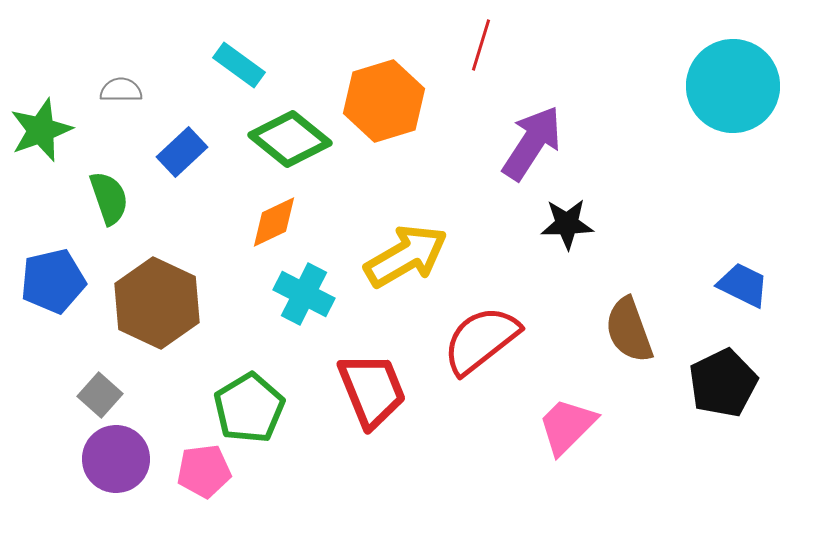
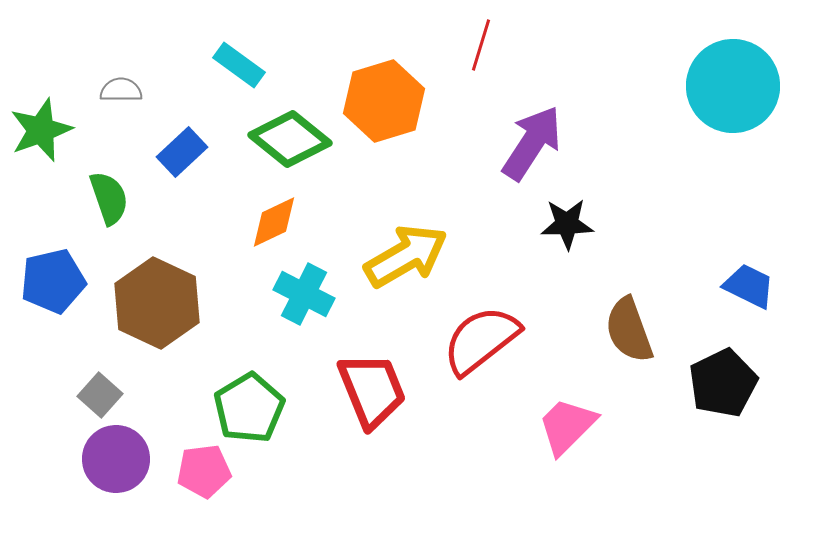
blue trapezoid: moved 6 px right, 1 px down
